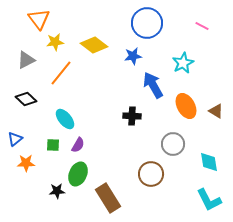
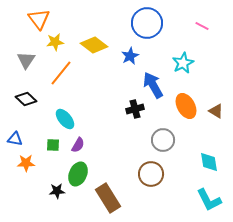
blue star: moved 3 px left; rotated 18 degrees counterclockwise
gray triangle: rotated 30 degrees counterclockwise
black cross: moved 3 px right, 7 px up; rotated 18 degrees counterclockwise
blue triangle: rotated 49 degrees clockwise
gray circle: moved 10 px left, 4 px up
